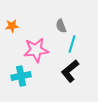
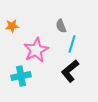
pink star: rotated 20 degrees counterclockwise
